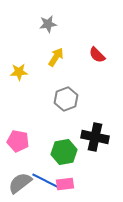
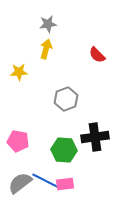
yellow arrow: moved 10 px left, 8 px up; rotated 18 degrees counterclockwise
black cross: rotated 20 degrees counterclockwise
green hexagon: moved 2 px up; rotated 15 degrees clockwise
